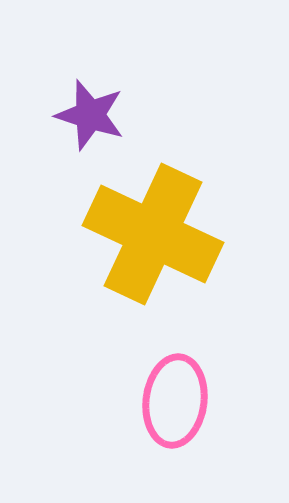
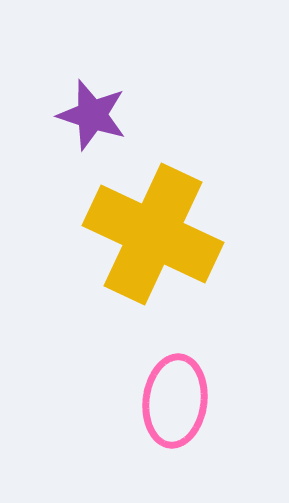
purple star: moved 2 px right
